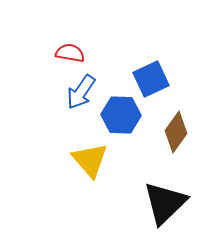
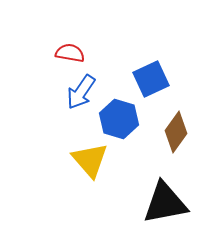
blue hexagon: moved 2 px left, 4 px down; rotated 15 degrees clockwise
black triangle: rotated 33 degrees clockwise
